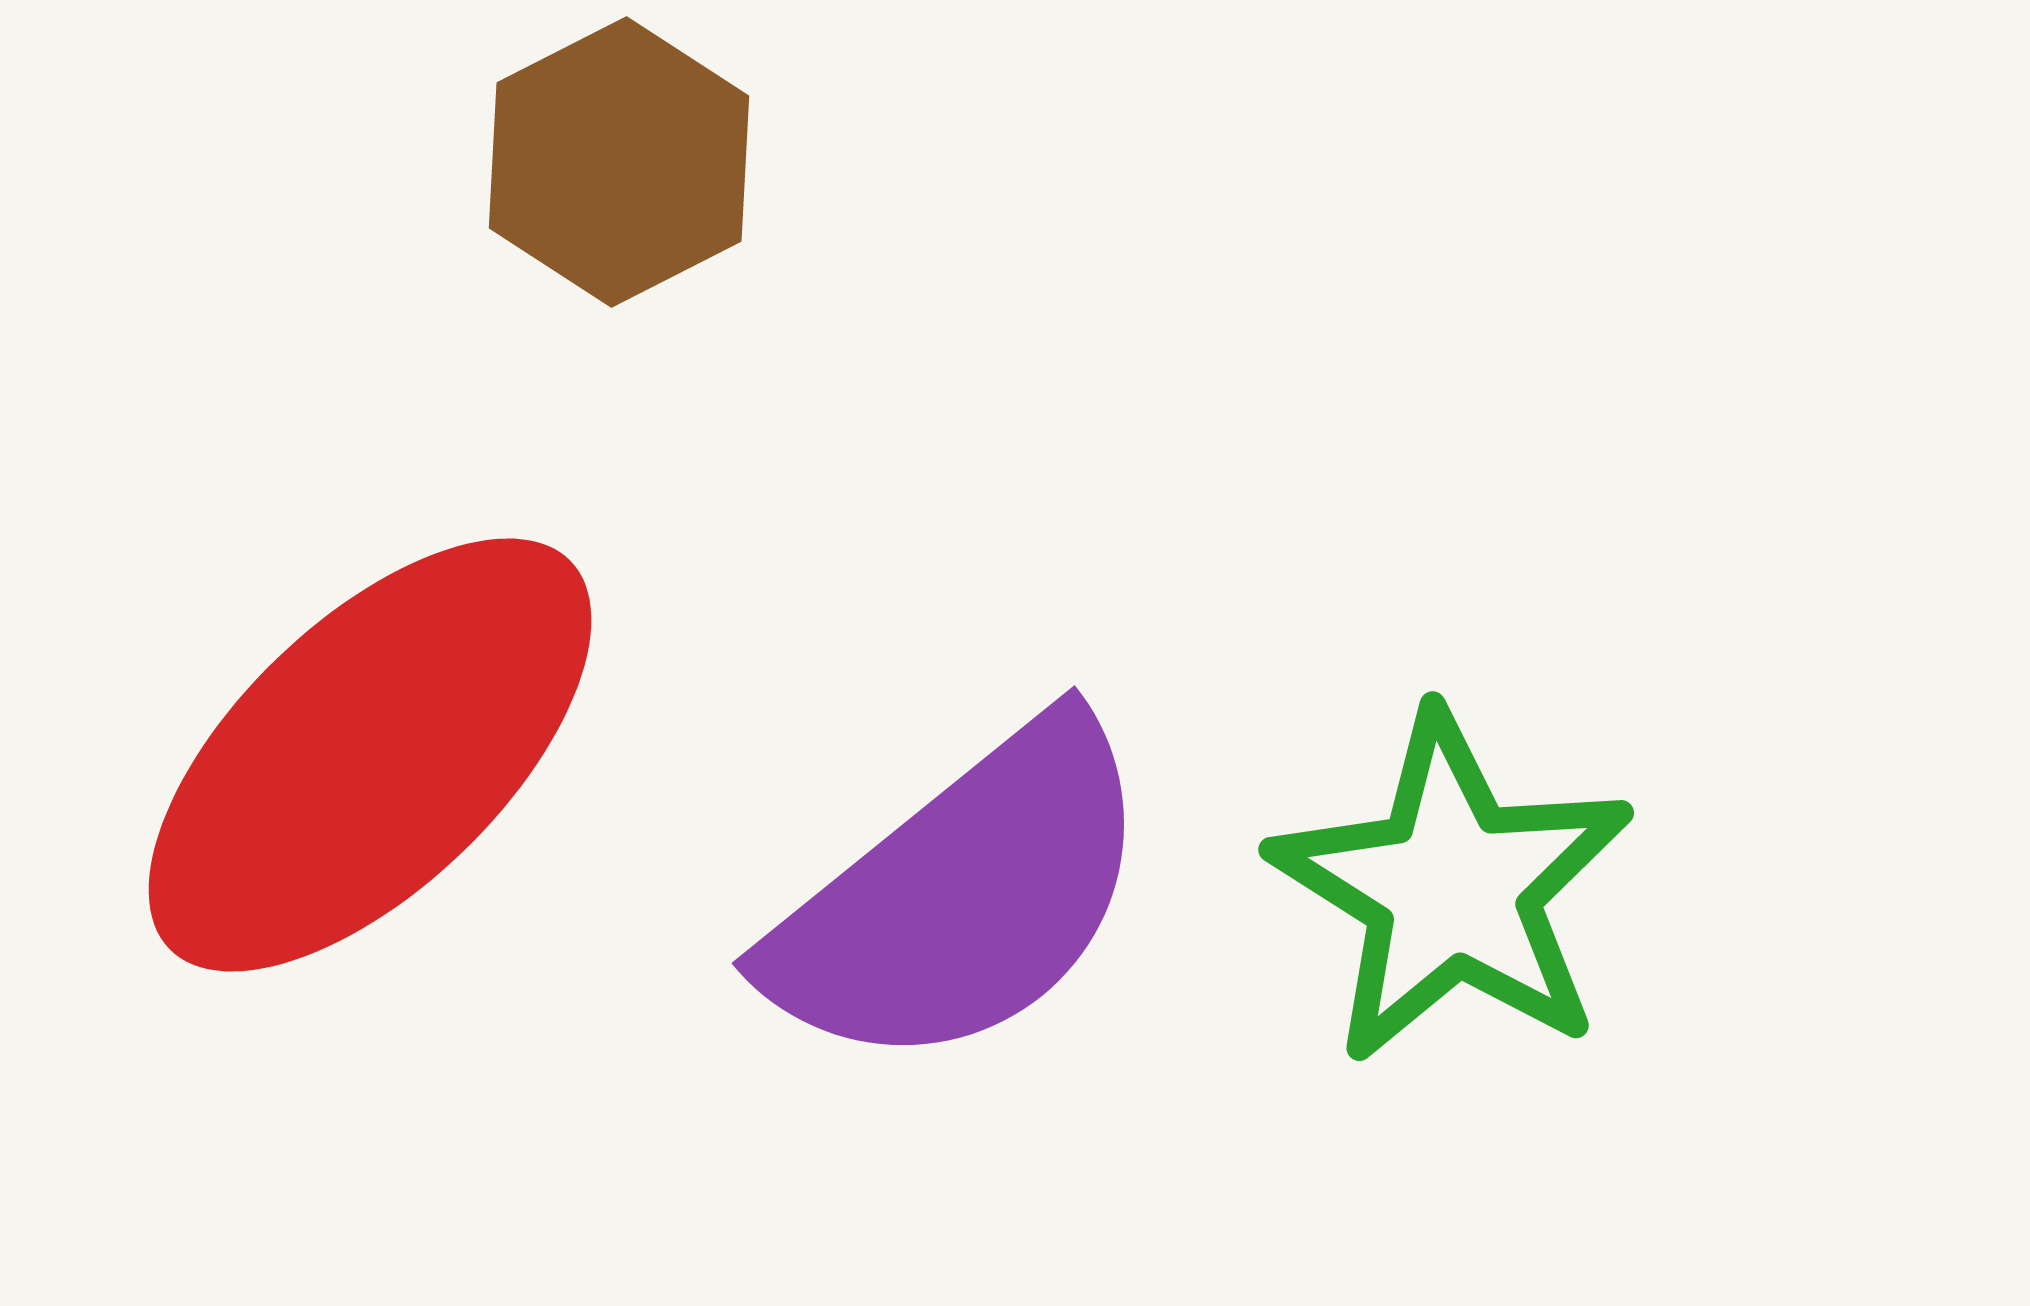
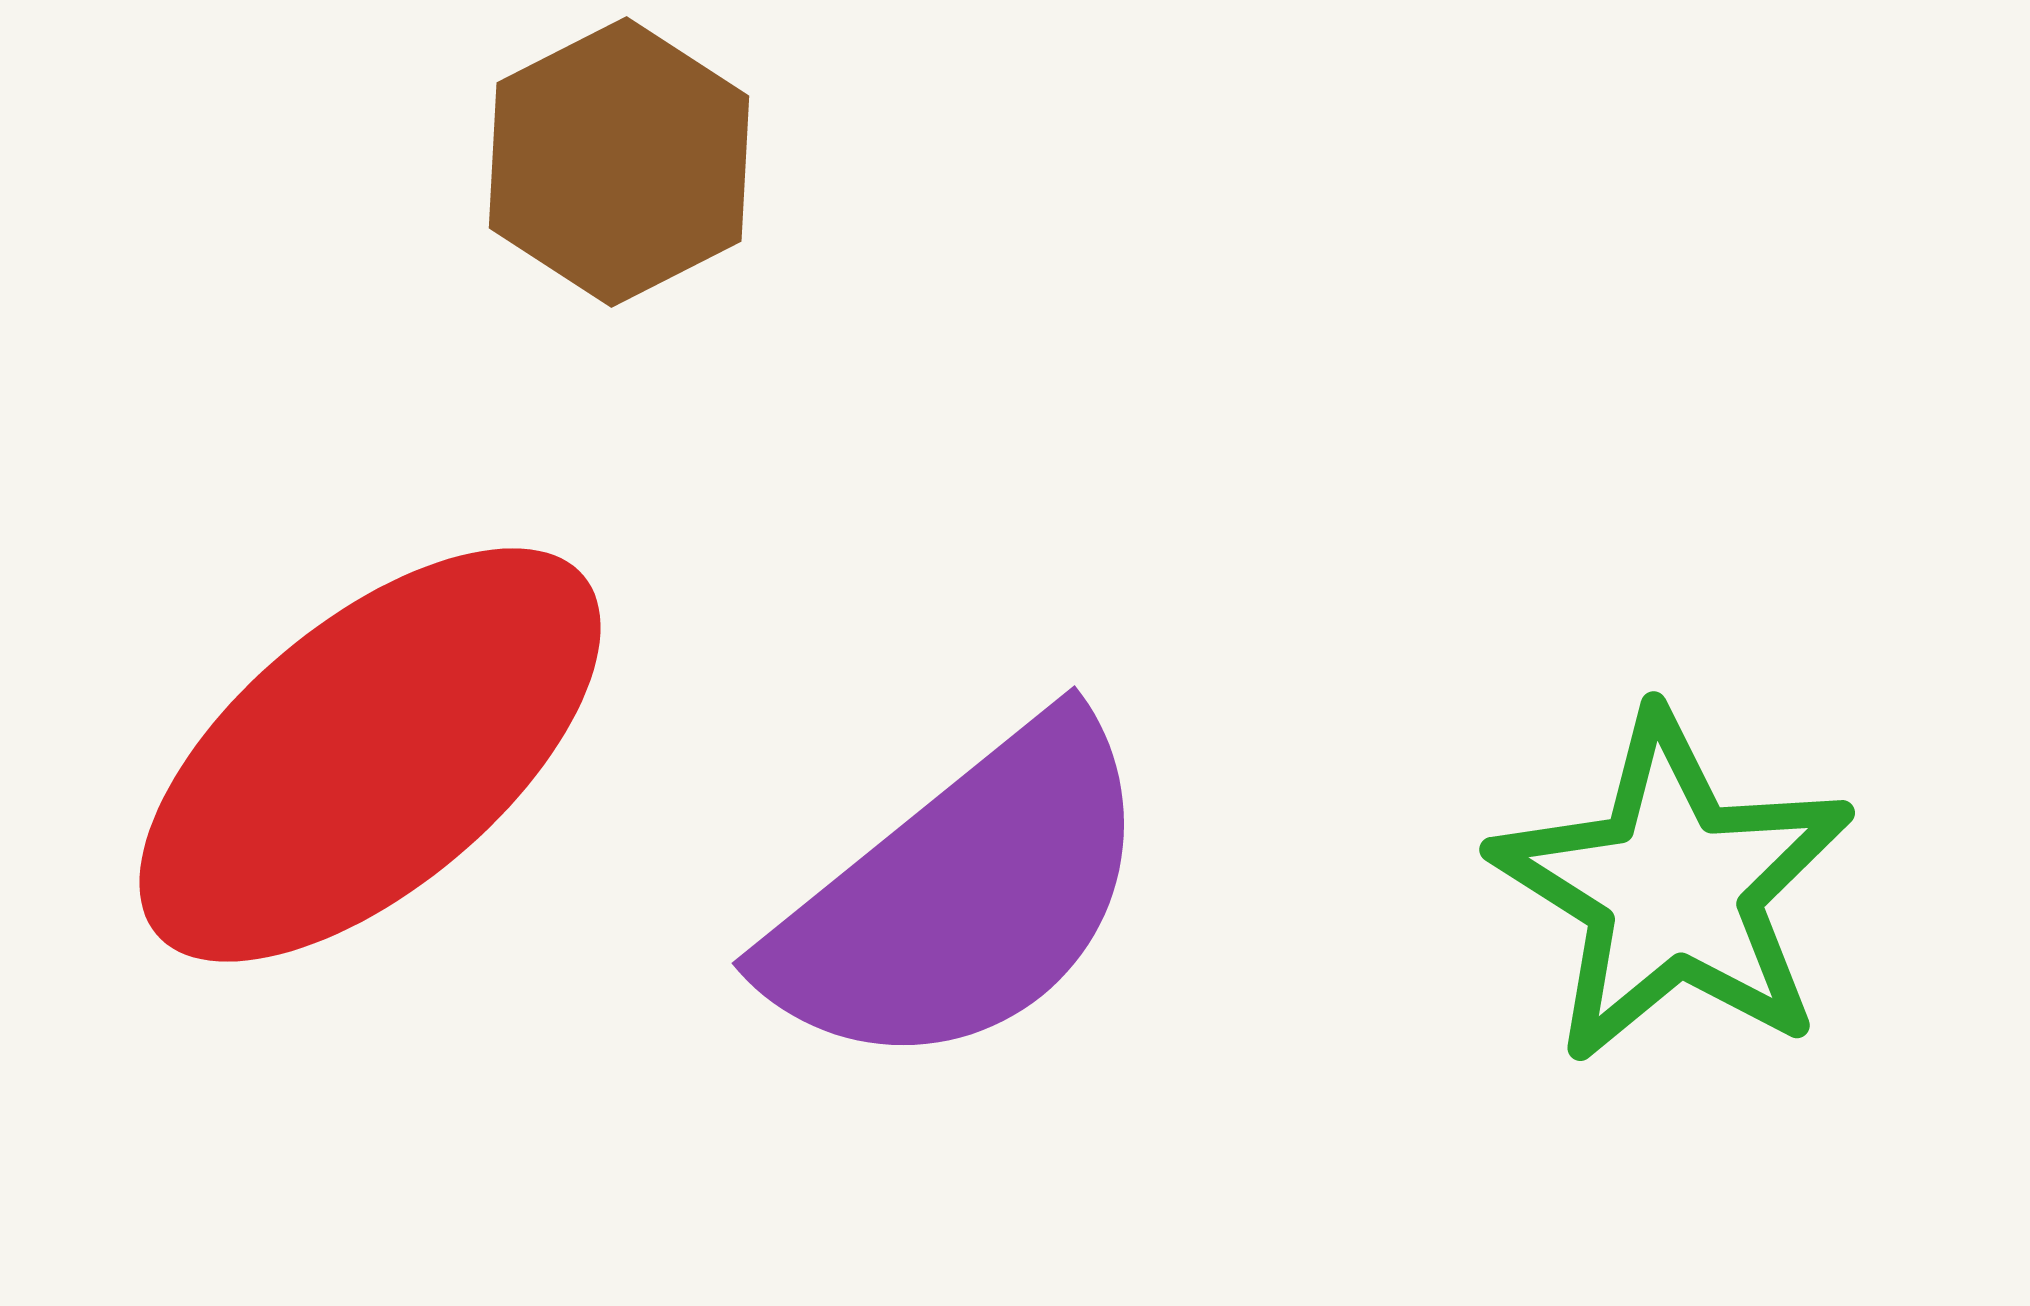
red ellipse: rotated 4 degrees clockwise
green star: moved 221 px right
